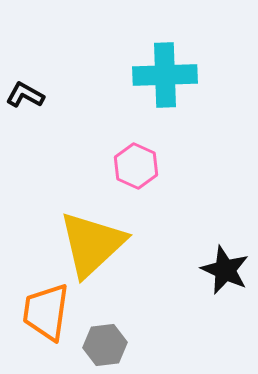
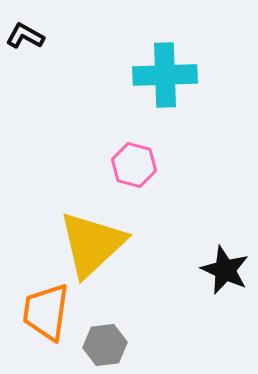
black L-shape: moved 59 px up
pink hexagon: moved 2 px left, 1 px up; rotated 9 degrees counterclockwise
